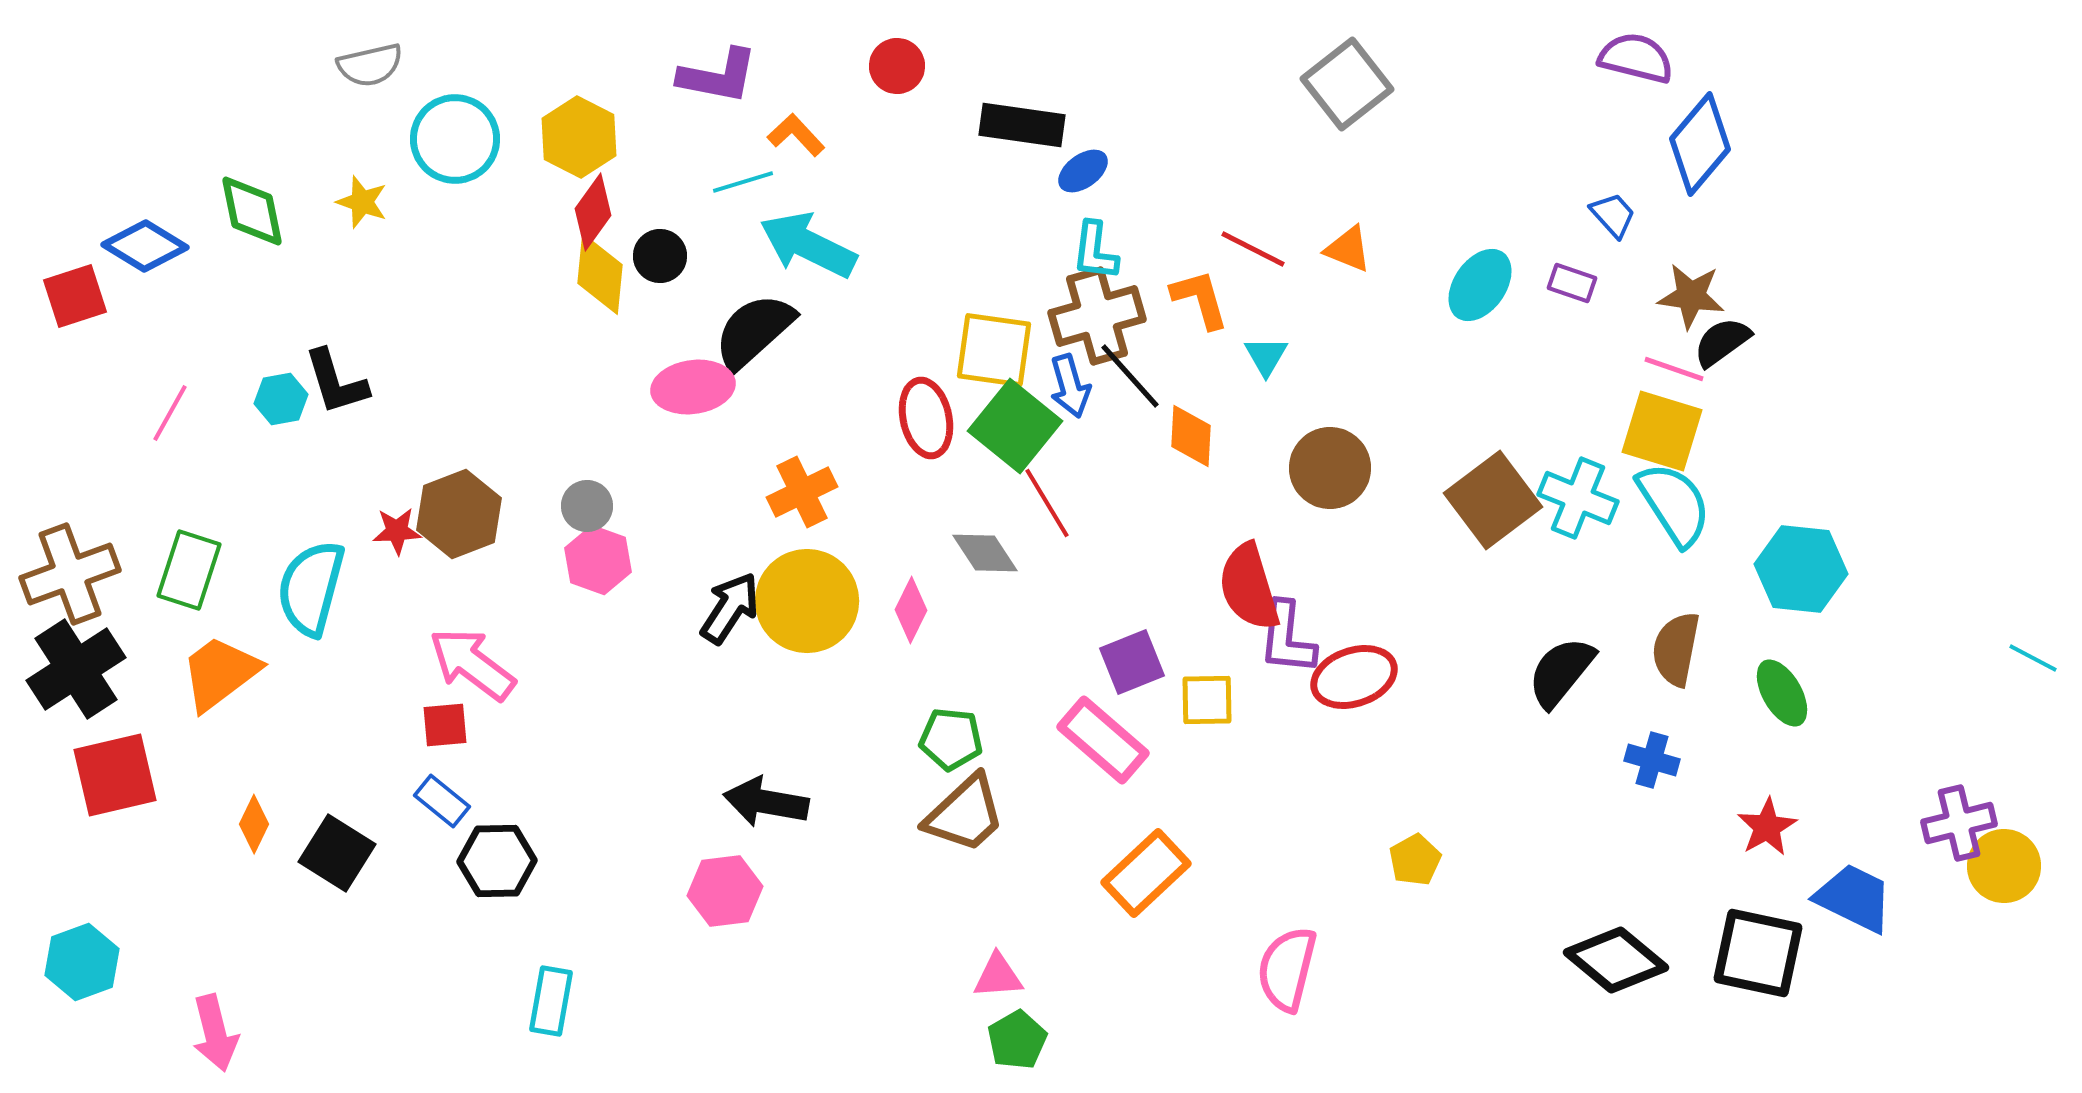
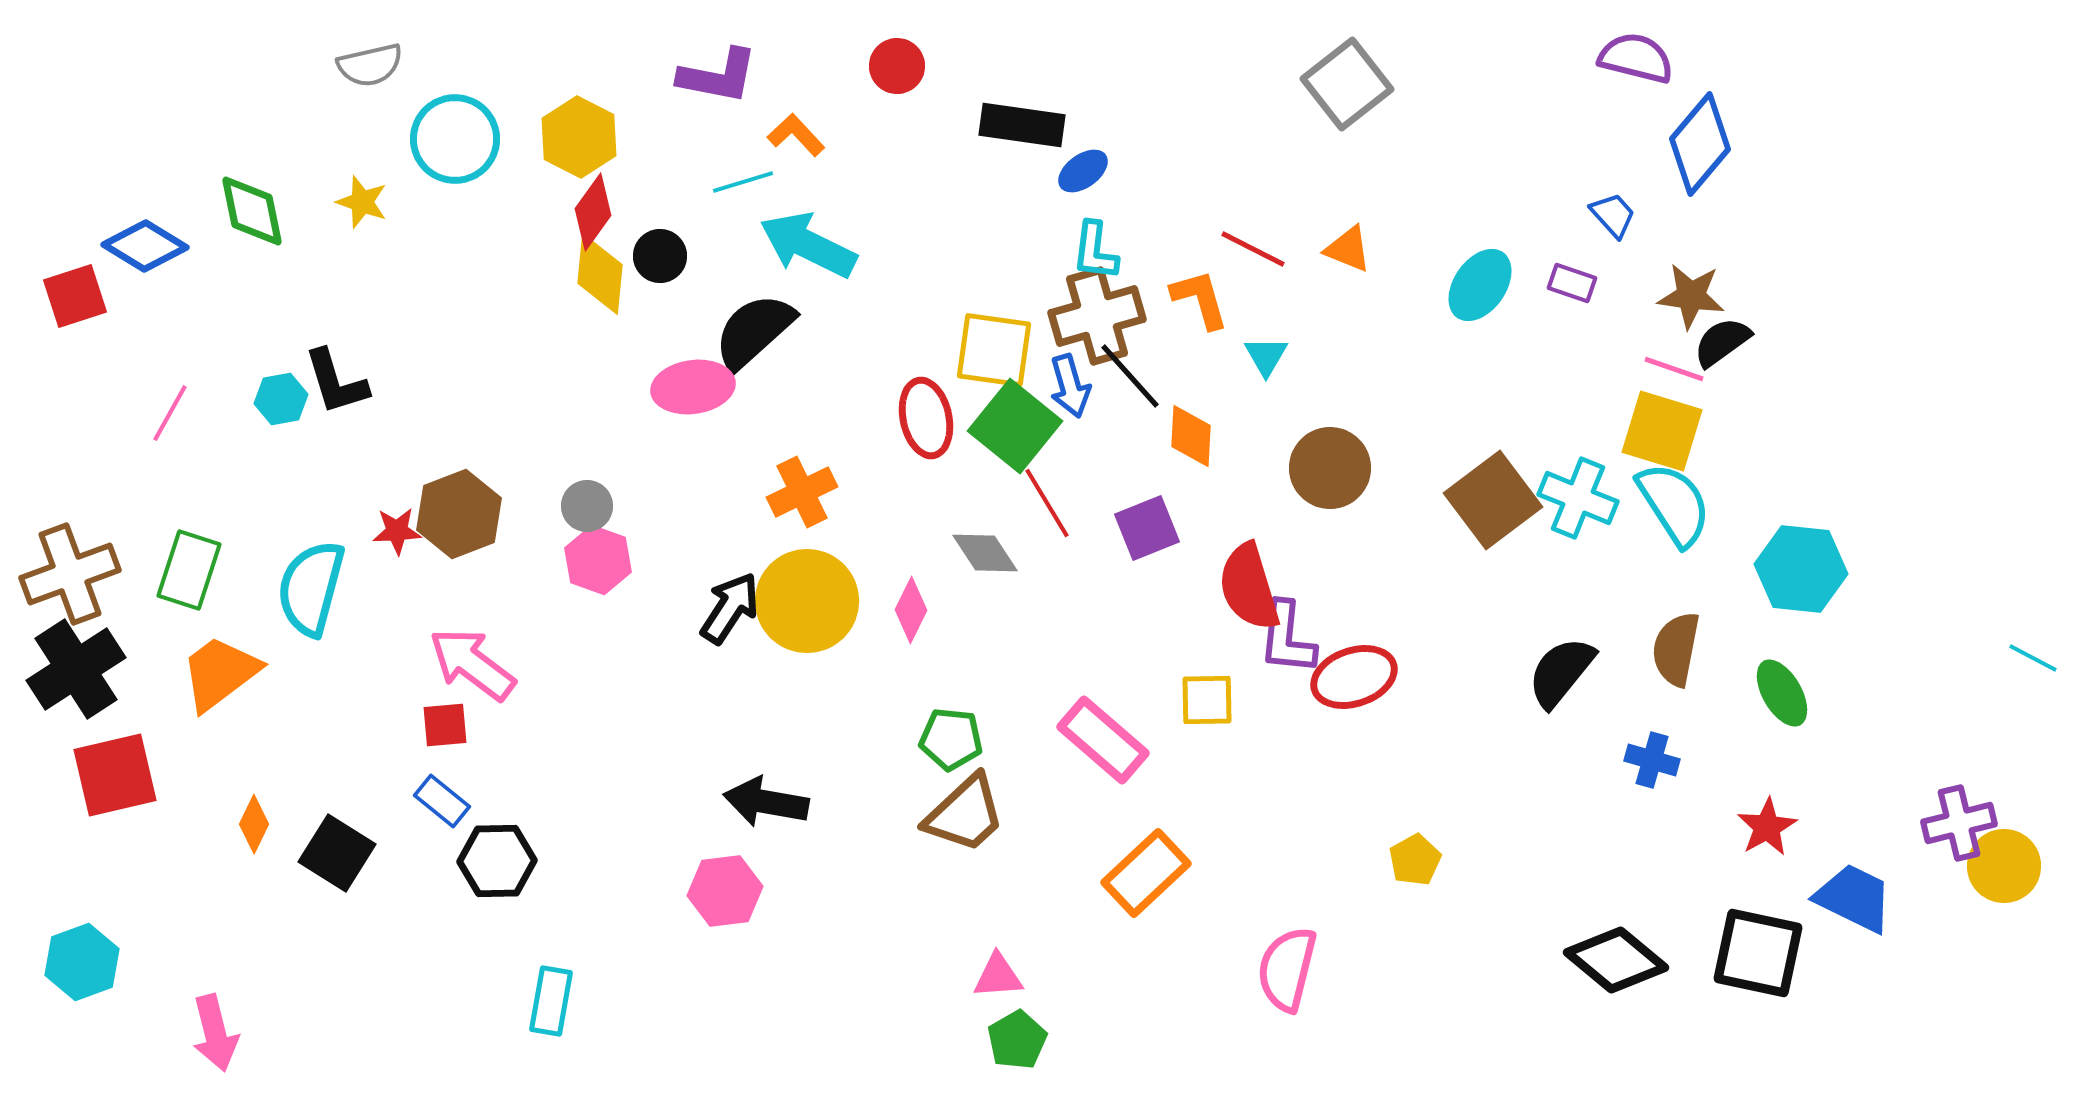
purple square at (1132, 662): moved 15 px right, 134 px up
